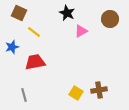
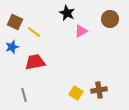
brown square: moved 4 px left, 9 px down
